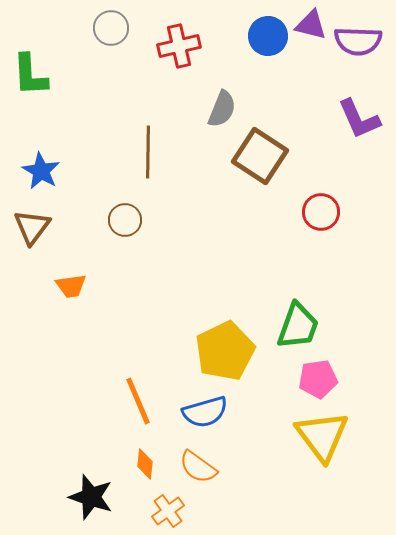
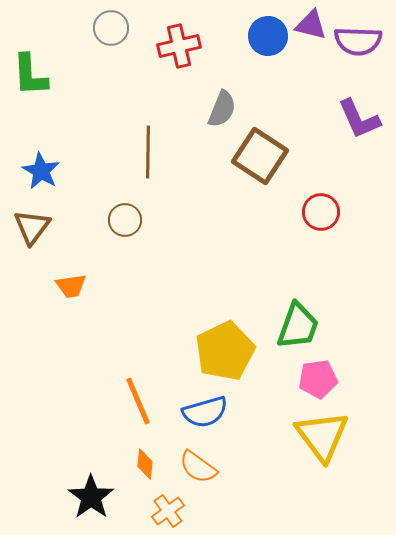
black star: rotated 18 degrees clockwise
